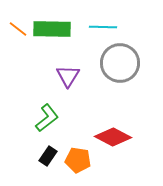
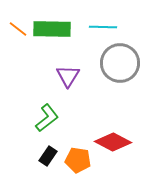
red diamond: moved 5 px down
